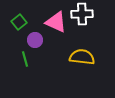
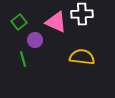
green line: moved 2 px left
